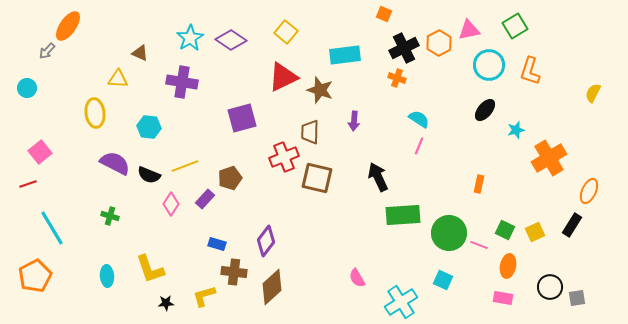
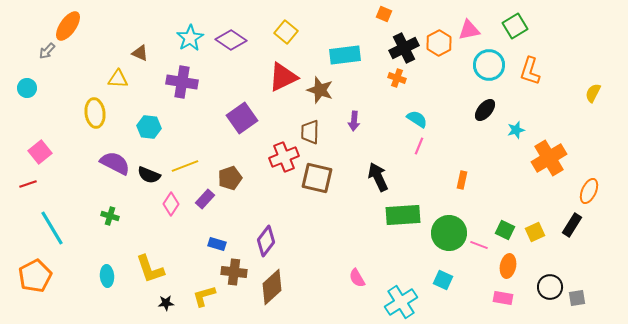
purple square at (242, 118): rotated 20 degrees counterclockwise
cyan semicircle at (419, 119): moved 2 px left
orange rectangle at (479, 184): moved 17 px left, 4 px up
